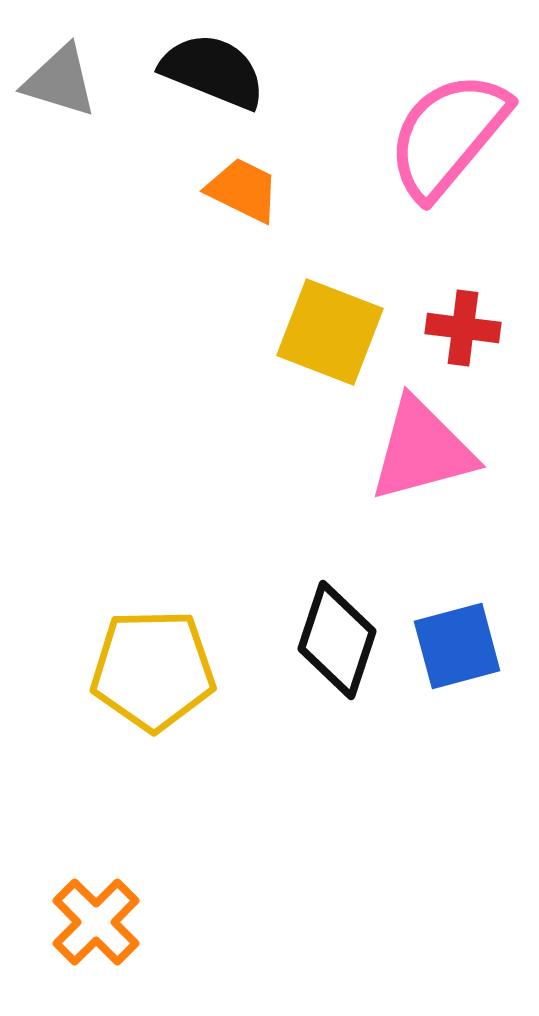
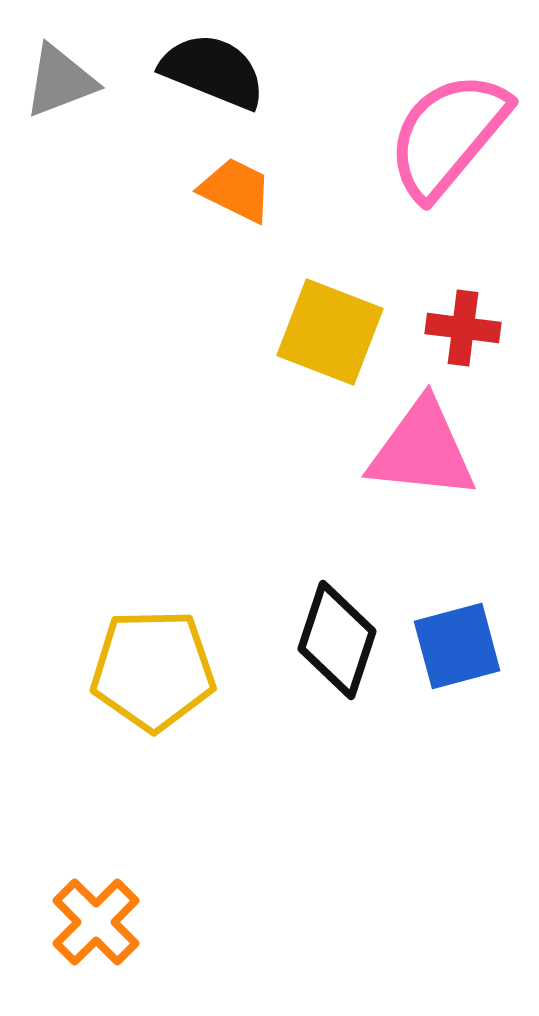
gray triangle: rotated 38 degrees counterclockwise
orange trapezoid: moved 7 px left
pink triangle: rotated 21 degrees clockwise
